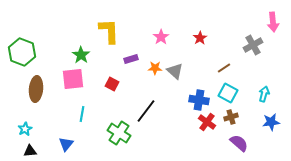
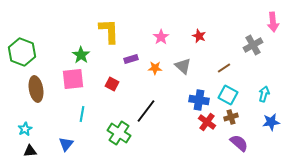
red star: moved 1 px left, 2 px up; rotated 16 degrees counterclockwise
gray triangle: moved 8 px right, 5 px up
brown ellipse: rotated 15 degrees counterclockwise
cyan square: moved 2 px down
